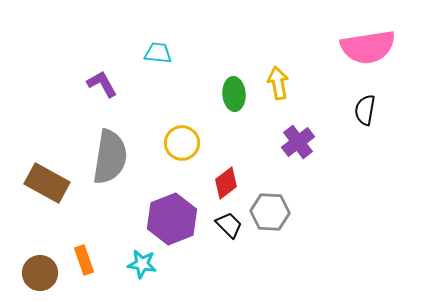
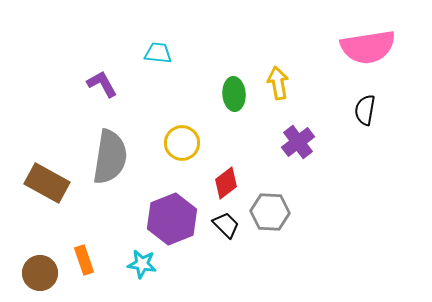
black trapezoid: moved 3 px left
